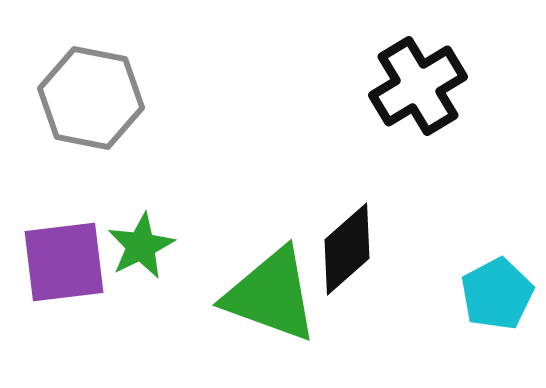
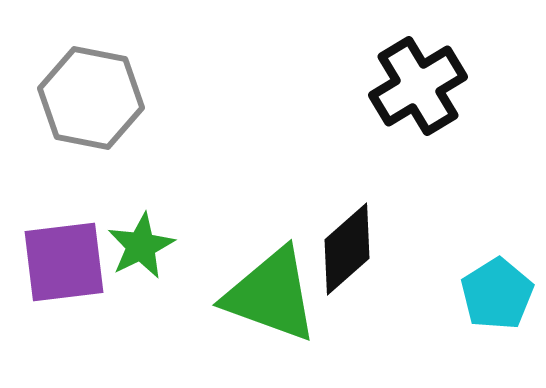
cyan pentagon: rotated 4 degrees counterclockwise
